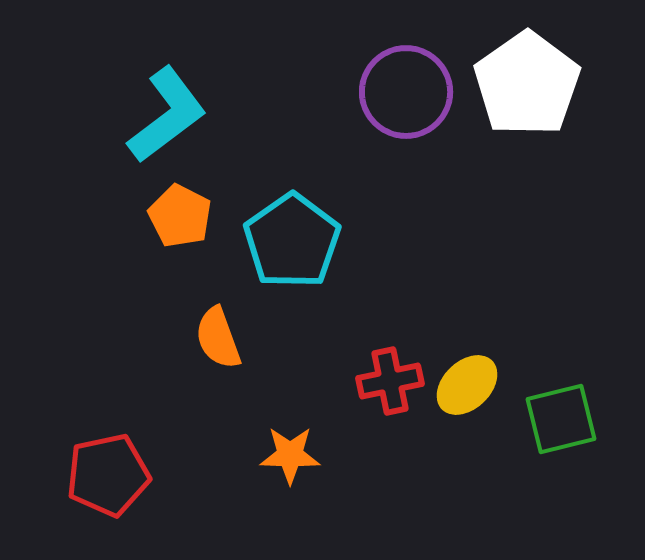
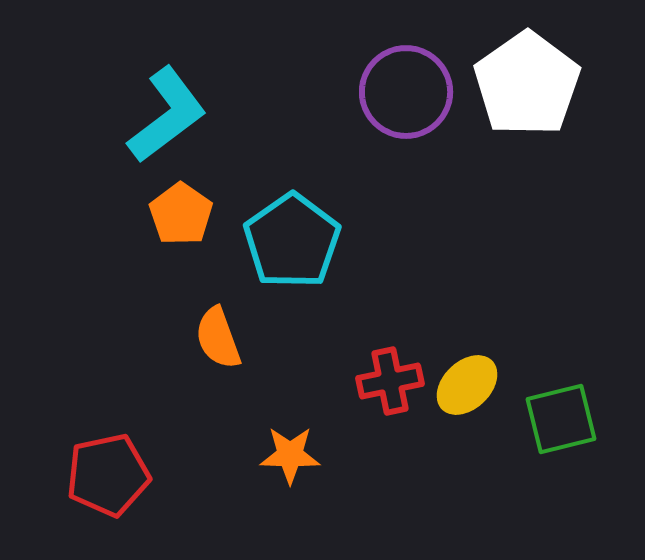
orange pentagon: moved 1 px right, 2 px up; rotated 8 degrees clockwise
